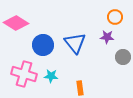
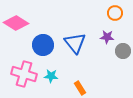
orange circle: moved 4 px up
gray circle: moved 6 px up
orange rectangle: rotated 24 degrees counterclockwise
